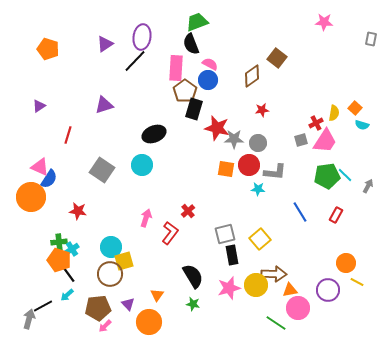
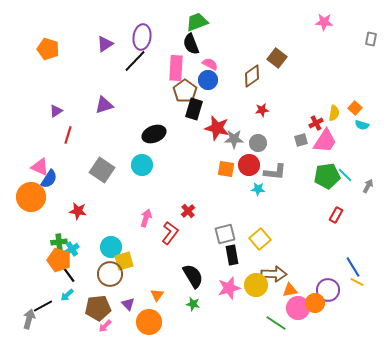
purple triangle at (39, 106): moved 17 px right, 5 px down
blue line at (300, 212): moved 53 px right, 55 px down
orange circle at (346, 263): moved 31 px left, 40 px down
